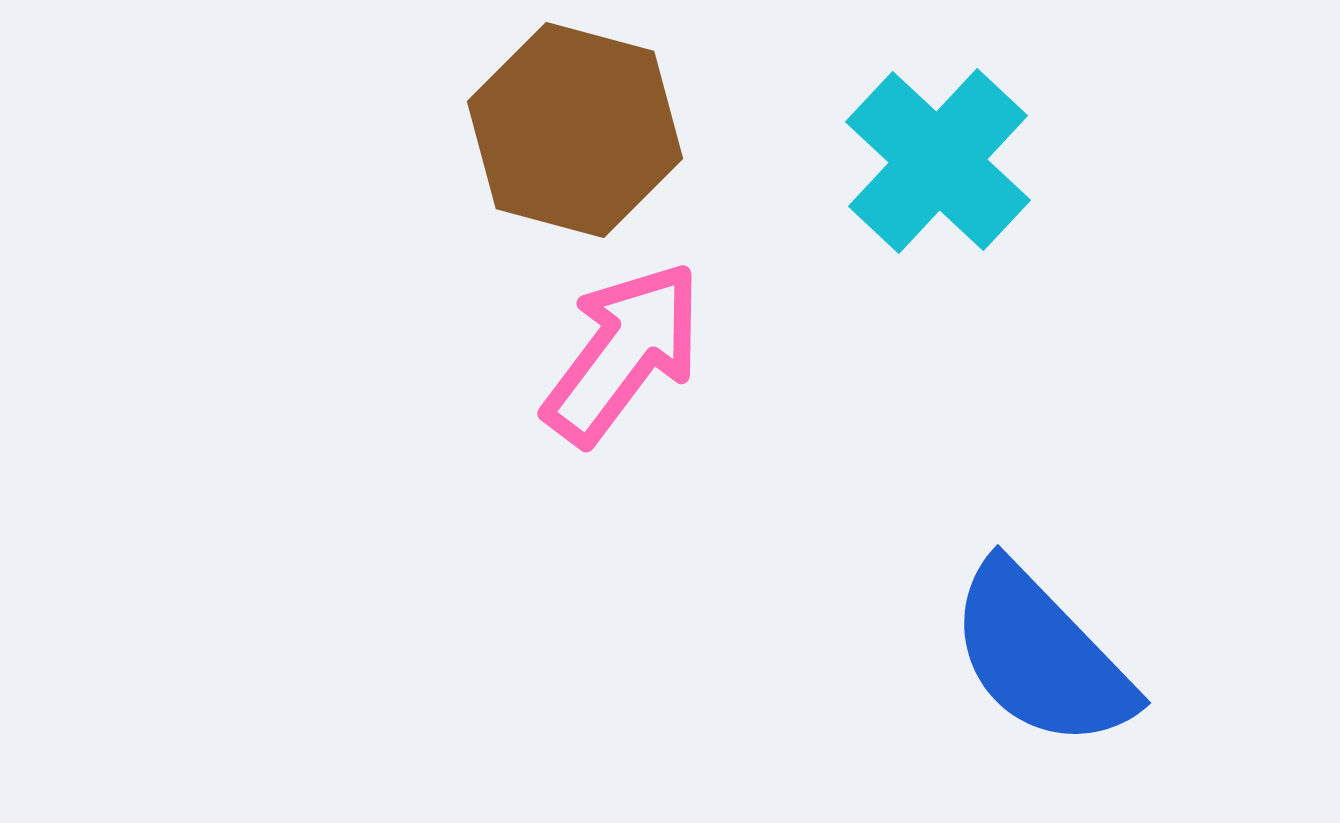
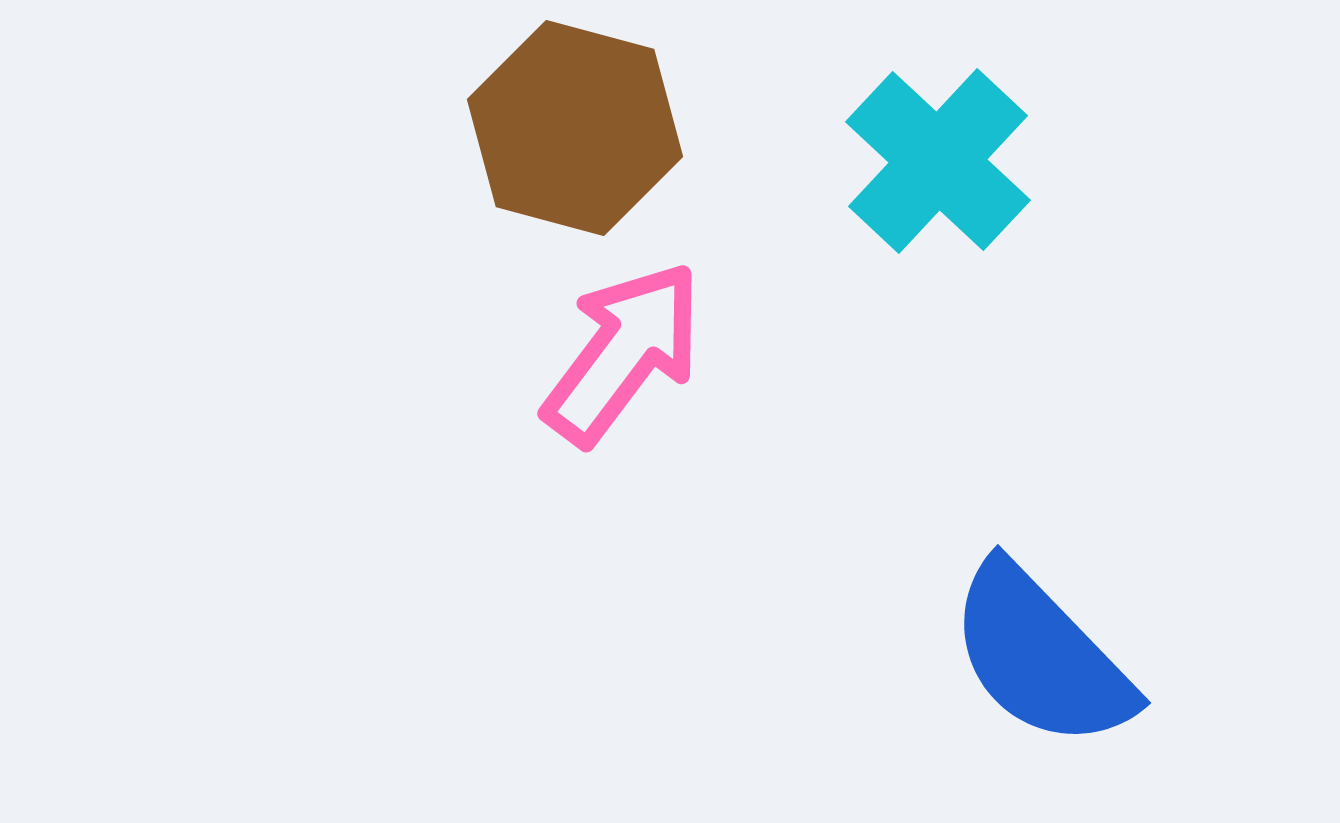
brown hexagon: moved 2 px up
